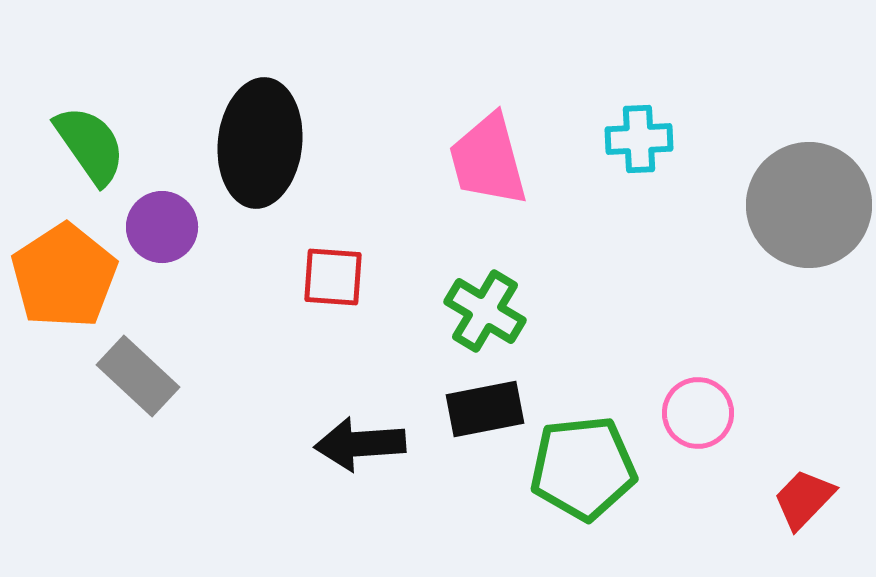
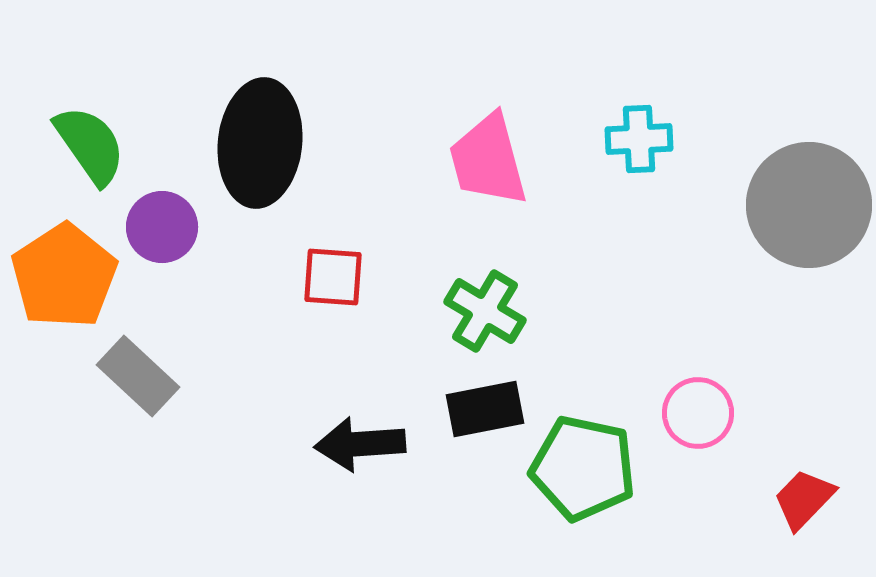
green pentagon: rotated 18 degrees clockwise
